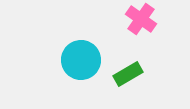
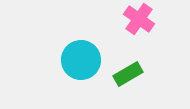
pink cross: moved 2 px left
